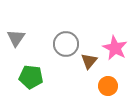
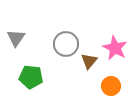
orange circle: moved 3 px right
